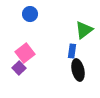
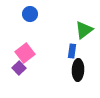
black ellipse: rotated 15 degrees clockwise
